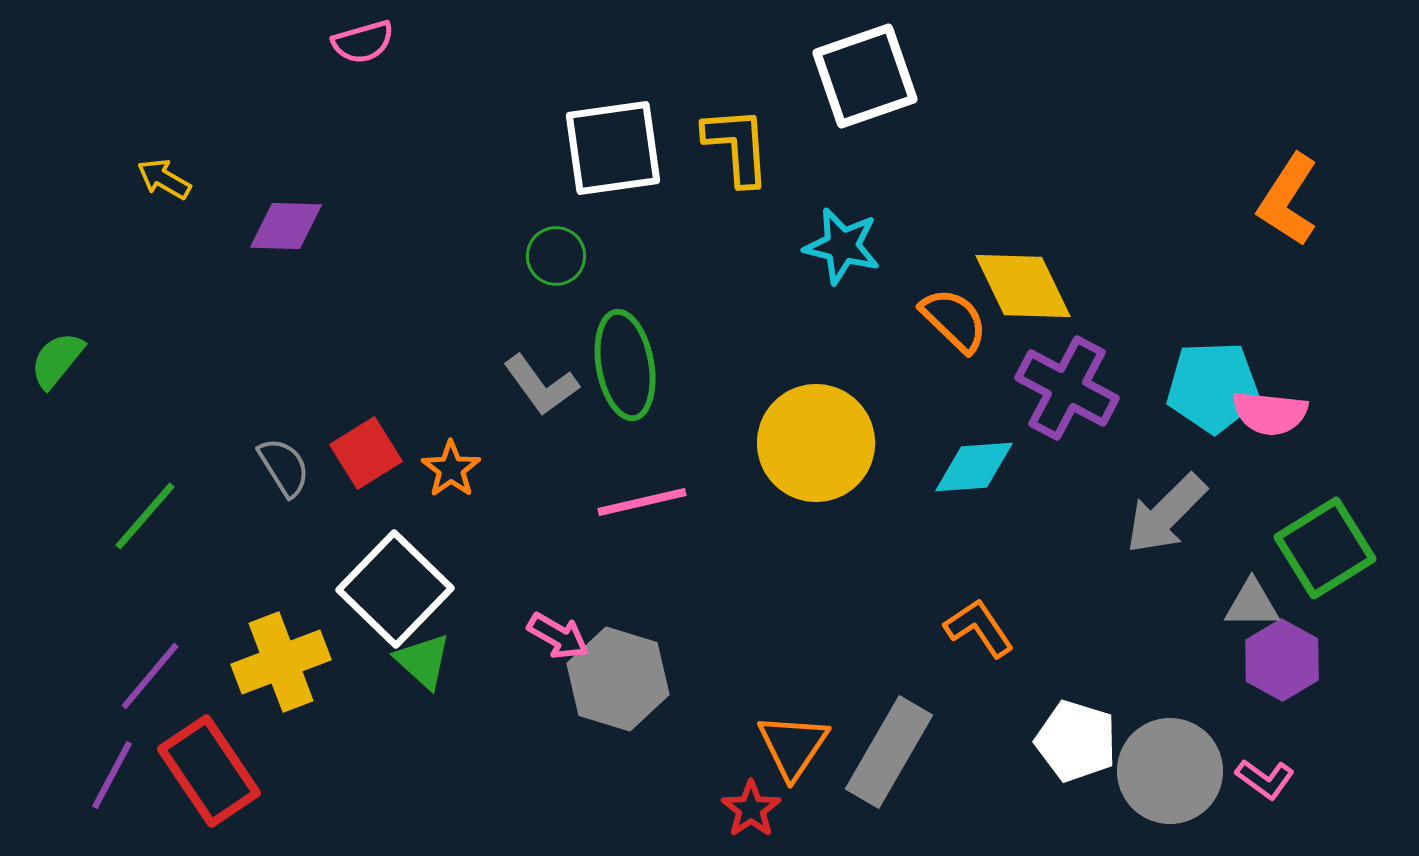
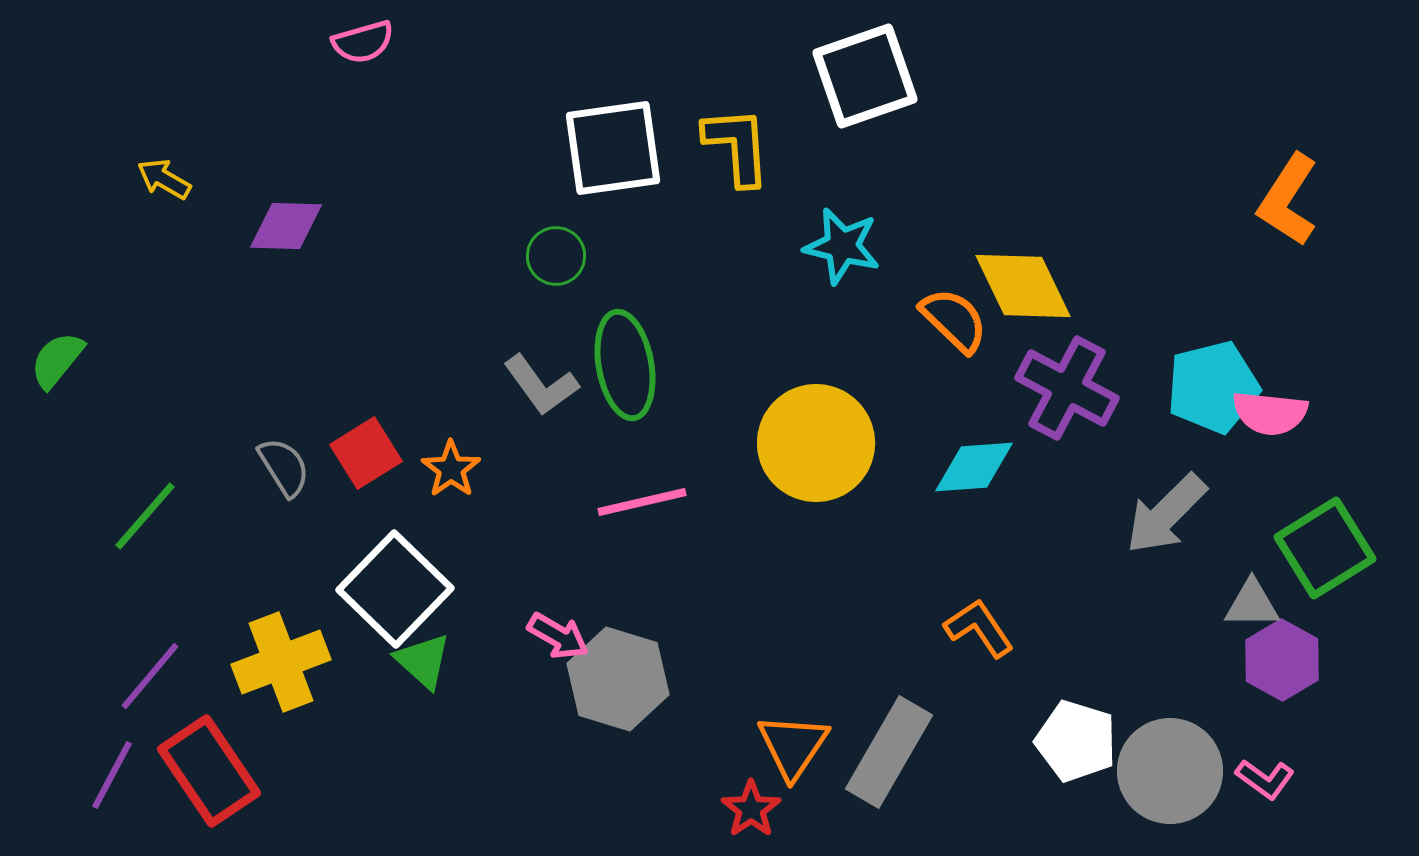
cyan pentagon at (1213, 387): rotated 12 degrees counterclockwise
